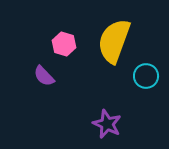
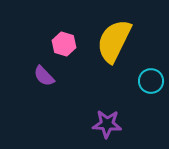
yellow semicircle: rotated 6 degrees clockwise
cyan circle: moved 5 px right, 5 px down
purple star: rotated 20 degrees counterclockwise
